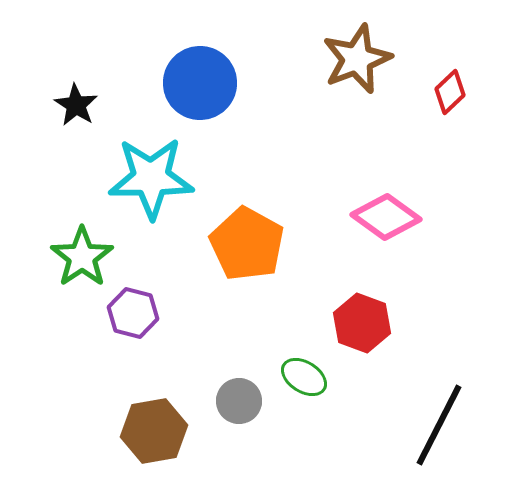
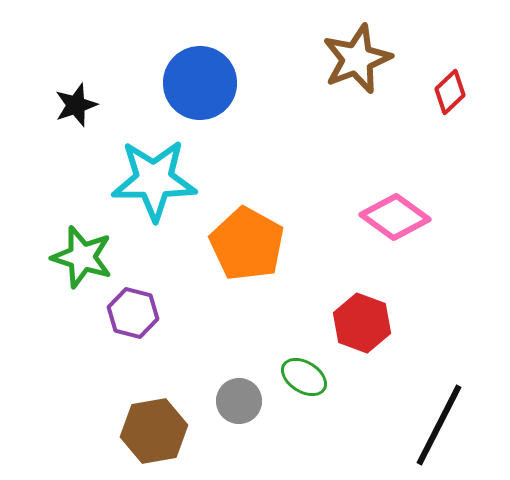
black star: rotated 21 degrees clockwise
cyan star: moved 3 px right, 2 px down
pink diamond: moved 9 px right
green star: rotated 20 degrees counterclockwise
